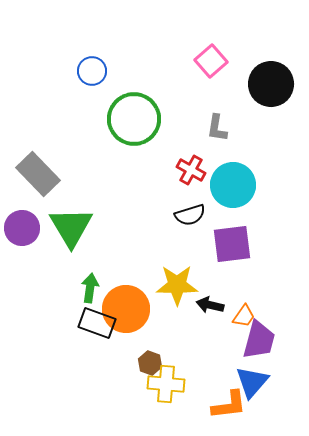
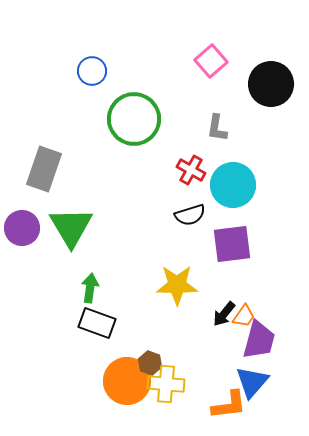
gray rectangle: moved 6 px right, 5 px up; rotated 63 degrees clockwise
black arrow: moved 14 px right, 9 px down; rotated 64 degrees counterclockwise
orange circle: moved 1 px right, 72 px down
